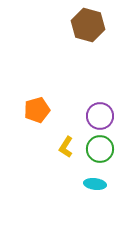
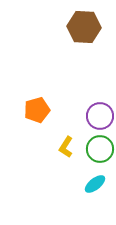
brown hexagon: moved 4 px left, 2 px down; rotated 12 degrees counterclockwise
cyan ellipse: rotated 45 degrees counterclockwise
